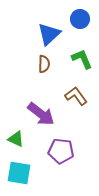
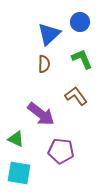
blue circle: moved 3 px down
